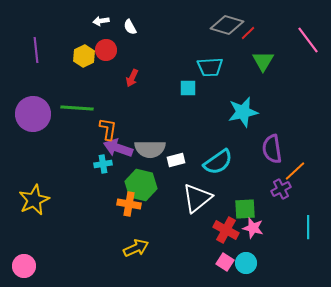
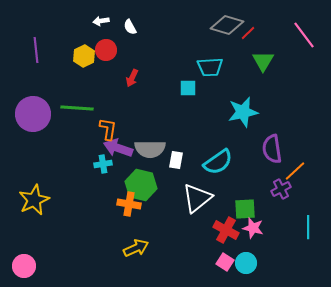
pink line: moved 4 px left, 5 px up
white rectangle: rotated 66 degrees counterclockwise
